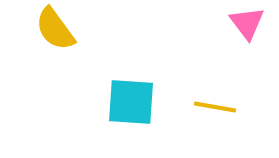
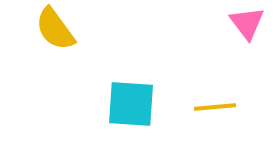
cyan square: moved 2 px down
yellow line: rotated 15 degrees counterclockwise
